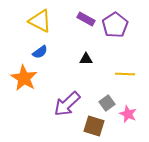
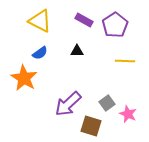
purple rectangle: moved 2 px left, 1 px down
blue semicircle: moved 1 px down
black triangle: moved 9 px left, 8 px up
yellow line: moved 13 px up
purple arrow: moved 1 px right
brown square: moved 3 px left
